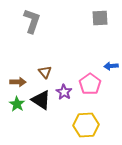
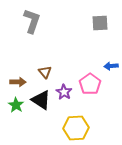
gray square: moved 5 px down
green star: moved 1 px left, 1 px down
yellow hexagon: moved 10 px left, 3 px down
